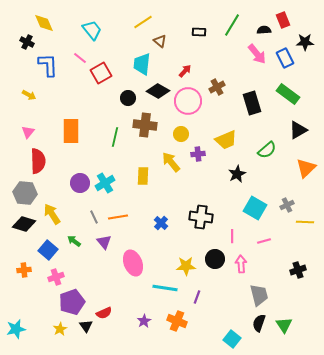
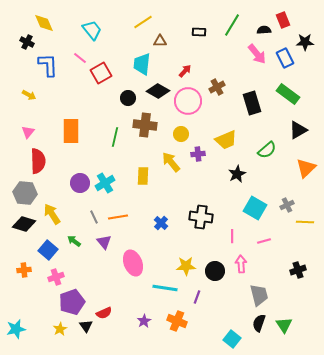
brown triangle at (160, 41): rotated 40 degrees counterclockwise
black circle at (215, 259): moved 12 px down
